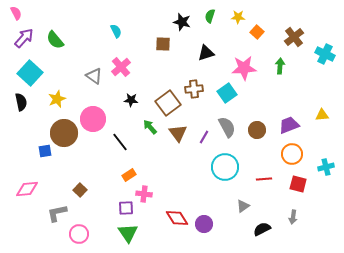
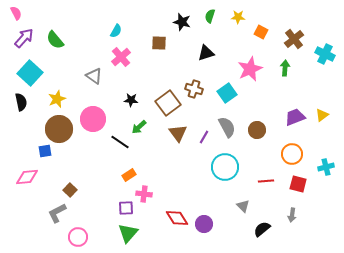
cyan semicircle at (116, 31): rotated 56 degrees clockwise
orange square at (257, 32): moved 4 px right; rotated 16 degrees counterclockwise
brown cross at (294, 37): moved 2 px down
brown square at (163, 44): moved 4 px left, 1 px up
green arrow at (280, 66): moved 5 px right, 2 px down
pink cross at (121, 67): moved 10 px up
pink star at (244, 68): moved 6 px right, 1 px down; rotated 20 degrees counterclockwise
brown cross at (194, 89): rotated 24 degrees clockwise
yellow triangle at (322, 115): rotated 32 degrees counterclockwise
purple trapezoid at (289, 125): moved 6 px right, 8 px up
green arrow at (150, 127): moved 11 px left; rotated 91 degrees counterclockwise
brown circle at (64, 133): moved 5 px left, 4 px up
black line at (120, 142): rotated 18 degrees counterclockwise
red line at (264, 179): moved 2 px right, 2 px down
pink diamond at (27, 189): moved 12 px up
brown square at (80, 190): moved 10 px left
gray triangle at (243, 206): rotated 40 degrees counterclockwise
gray L-shape at (57, 213): rotated 15 degrees counterclockwise
gray arrow at (293, 217): moved 1 px left, 2 px up
black semicircle at (262, 229): rotated 12 degrees counterclockwise
green triangle at (128, 233): rotated 15 degrees clockwise
pink circle at (79, 234): moved 1 px left, 3 px down
